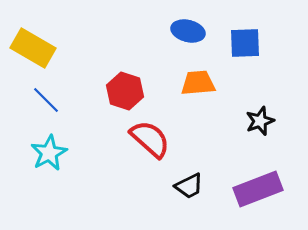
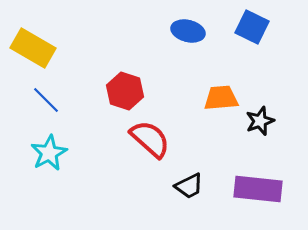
blue square: moved 7 px right, 16 px up; rotated 28 degrees clockwise
orange trapezoid: moved 23 px right, 15 px down
purple rectangle: rotated 27 degrees clockwise
